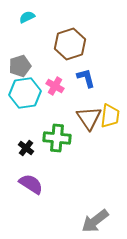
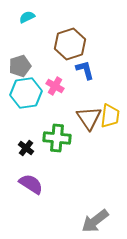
blue L-shape: moved 1 px left, 8 px up
cyan hexagon: moved 1 px right
